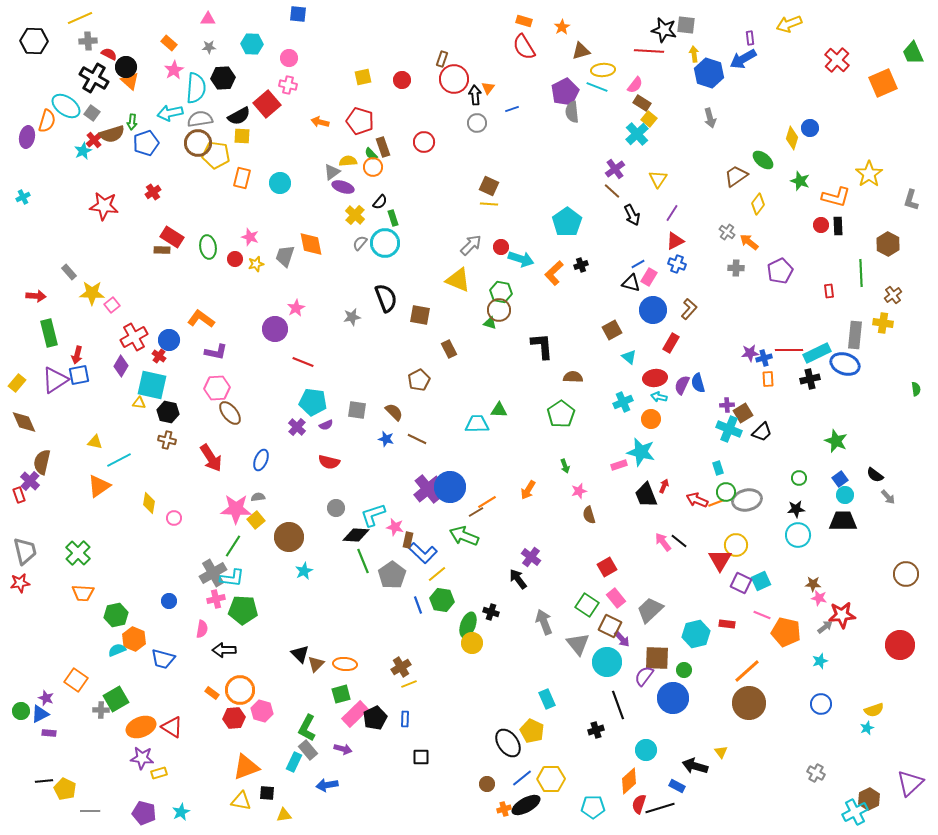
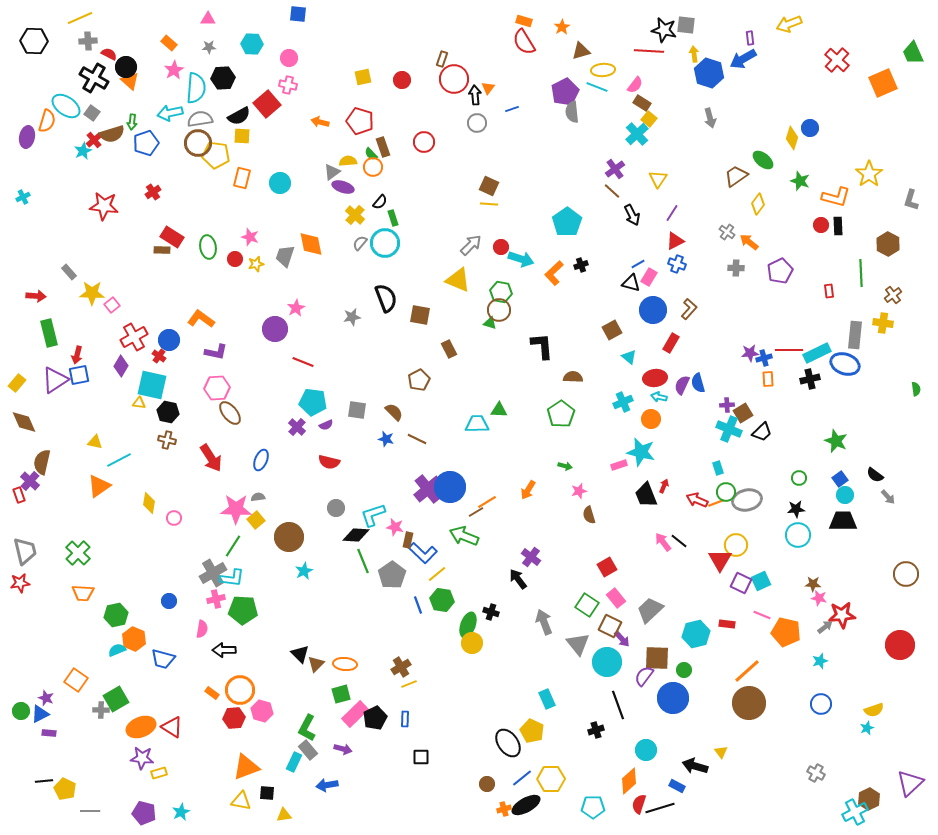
red semicircle at (524, 47): moved 5 px up
green arrow at (565, 466): rotated 56 degrees counterclockwise
